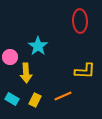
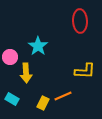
yellow rectangle: moved 8 px right, 3 px down
